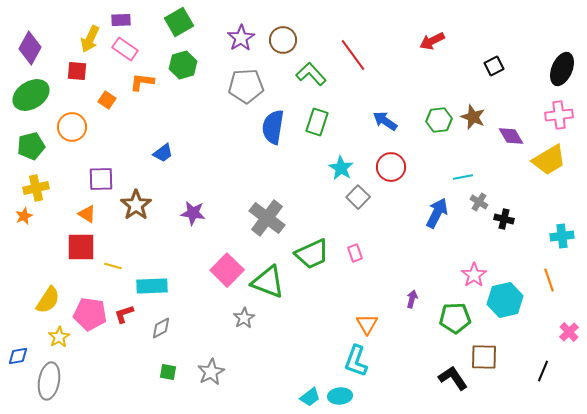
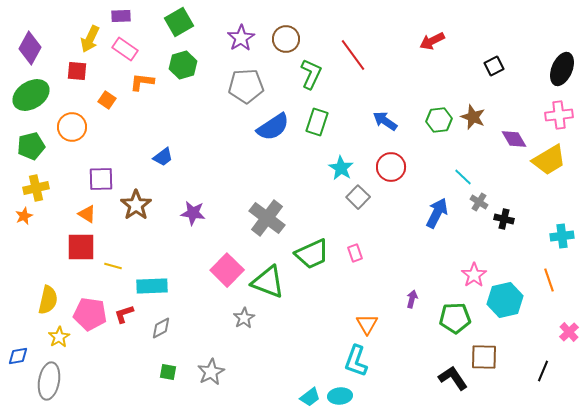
purple rectangle at (121, 20): moved 4 px up
brown circle at (283, 40): moved 3 px right, 1 px up
green L-shape at (311, 74): rotated 68 degrees clockwise
blue semicircle at (273, 127): rotated 132 degrees counterclockwise
purple diamond at (511, 136): moved 3 px right, 3 px down
blue trapezoid at (163, 153): moved 4 px down
cyan line at (463, 177): rotated 54 degrees clockwise
yellow semicircle at (48, 300): rotated 20 degrees counterclockwise
